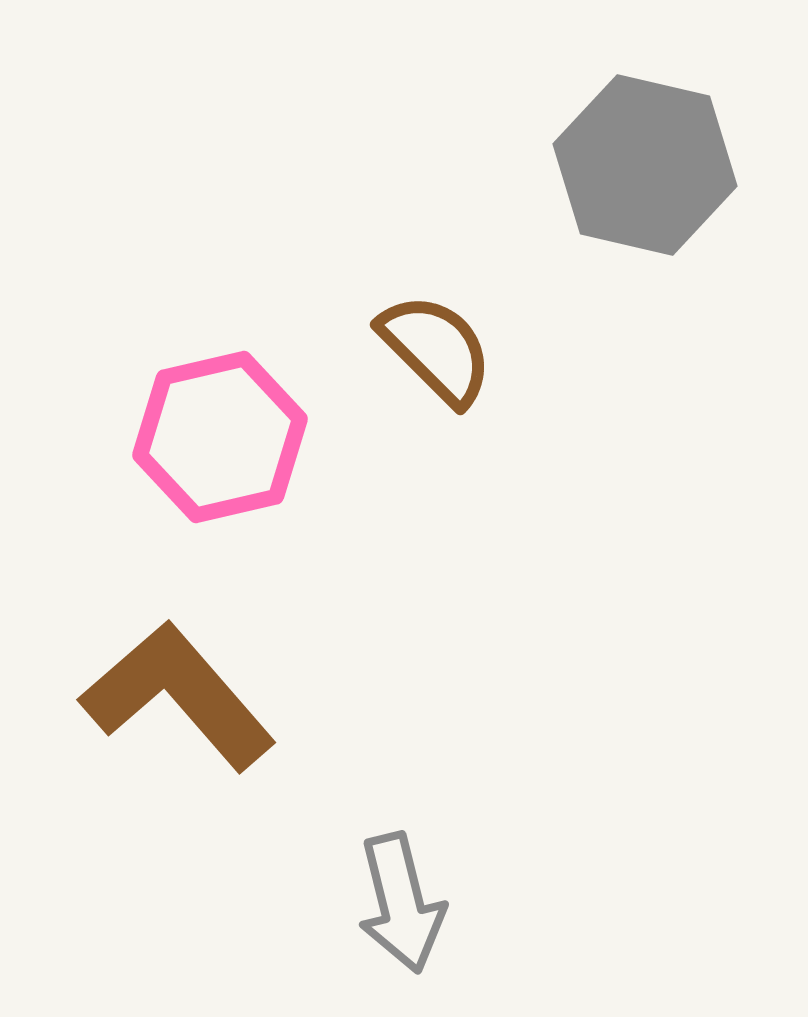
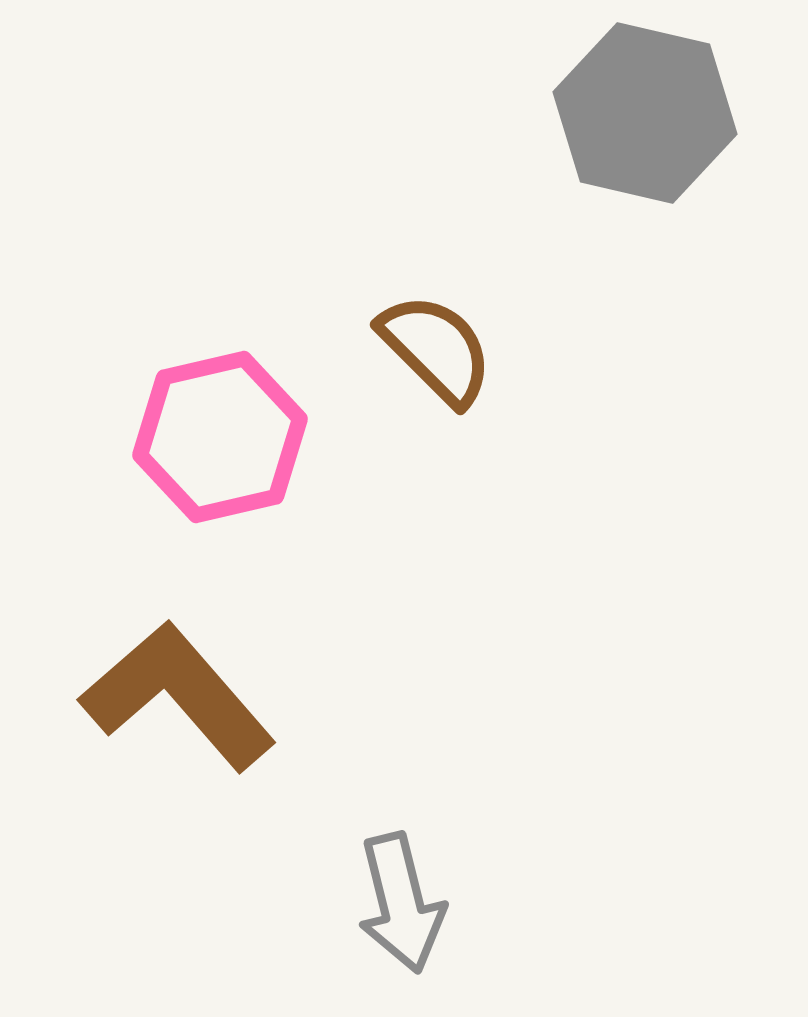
gray hexagon: moved 52 px up
